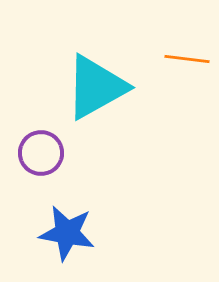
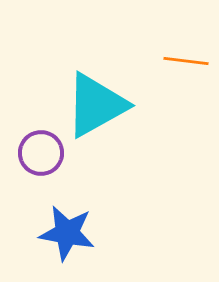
orange line: moved 1 px left, 2 px down
cyan triangle: moved 18 px down
